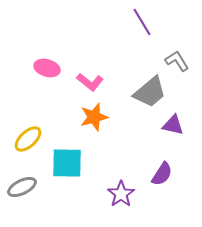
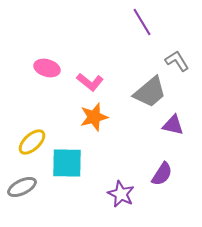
yellow ellipse: moved 4 px right, 3 px down
purple star: rotated 12 degrees counterclockwise
